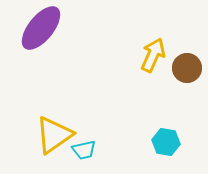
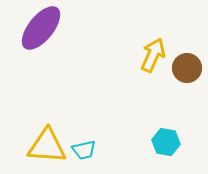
yellow triangle: moved 7 px left, 11 px down; rotated 39 degrees clockwise
